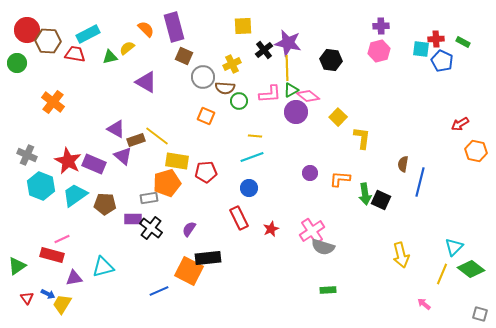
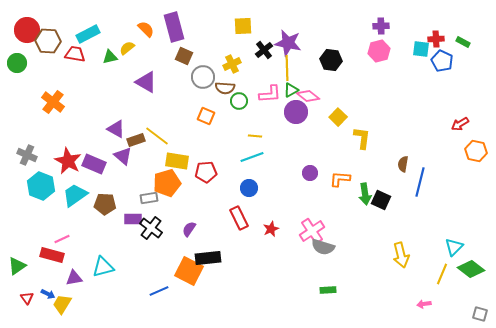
pink arrow at (424, 304): rotated 48 degrees counterclockwise
